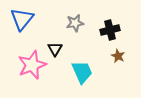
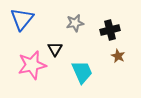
pink star: rotated 8 degrees clockwise
